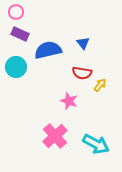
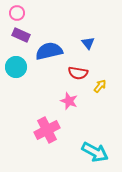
pink circle: moved 1 px right, 1 px down
purple rectangle: moved 1 px right, 1 px down
blue triangle: moved 5 px right
blue semicircle: moved 1 px right, 1 px down
red semicircle: moved 4 px left
yellow arrow: moved 1 px down
pink cross: moved 8 px left, 6 px up; rotated 15 degrees clockwise
cyan arrow: moved 1 px left, 8 px down
